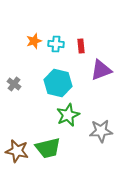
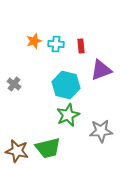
cyan hexagon: moved 8 px right, 2 px down
